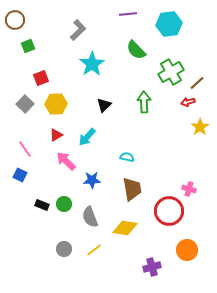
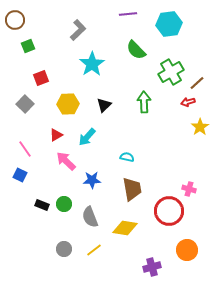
yellow hexagon: moved 12 px right
